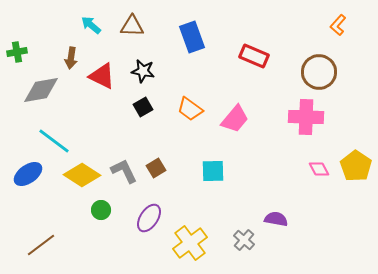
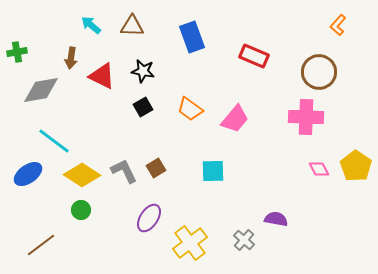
green circle: moved 20 px left
